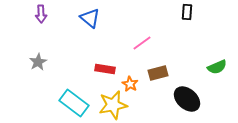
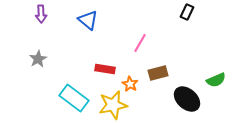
black rectangle: rotated 21 degrees clockwise
blue triangle: moved 2 px left, 2 px down
pink line: moved 2 px left; rotated 24 degrees counterclockwise
gray star: moved 3 px up
green semicircle: moved 1 px left, 13 px down
cyan rectangle: moved 5 px up
